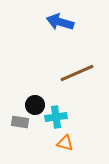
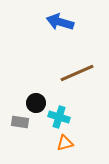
black circle: moved 1 px right, 2 px up
cyan cross: moved 3 px right; rotated 25 degrees clockwise
orange triangle: rotated 30 degrees counterclockwise
